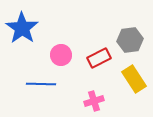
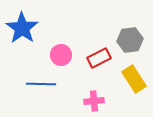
pink cross: rotated 12 degrees clockwise
